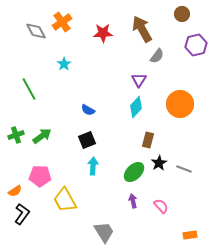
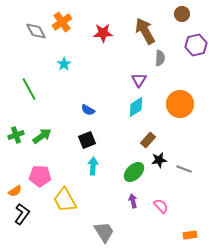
brown arrow: moved 3 px right, 2 px down
gray semicircle: moved 3 px right, 2 px down; rotated 35 degrees counterclockwise
cyan diamond: rotated 15 degrees clockwise
brown rectangle: rotated 28 degrees clockwise
black star: moved 3 px up; rotated 21 degrees clockwise
